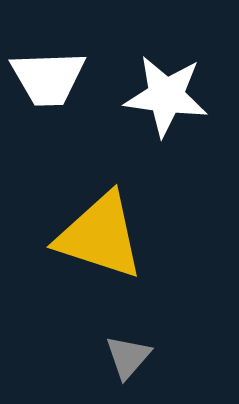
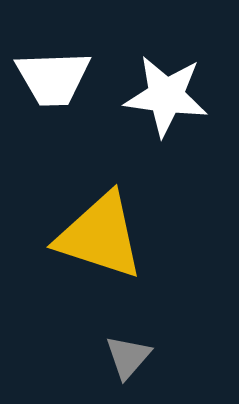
white trapezoid: moved 5 px right
